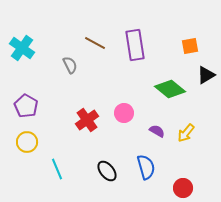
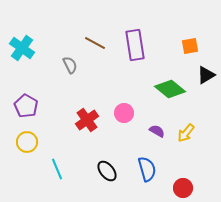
blue semicircle: moved 1 px right, 2 px down
